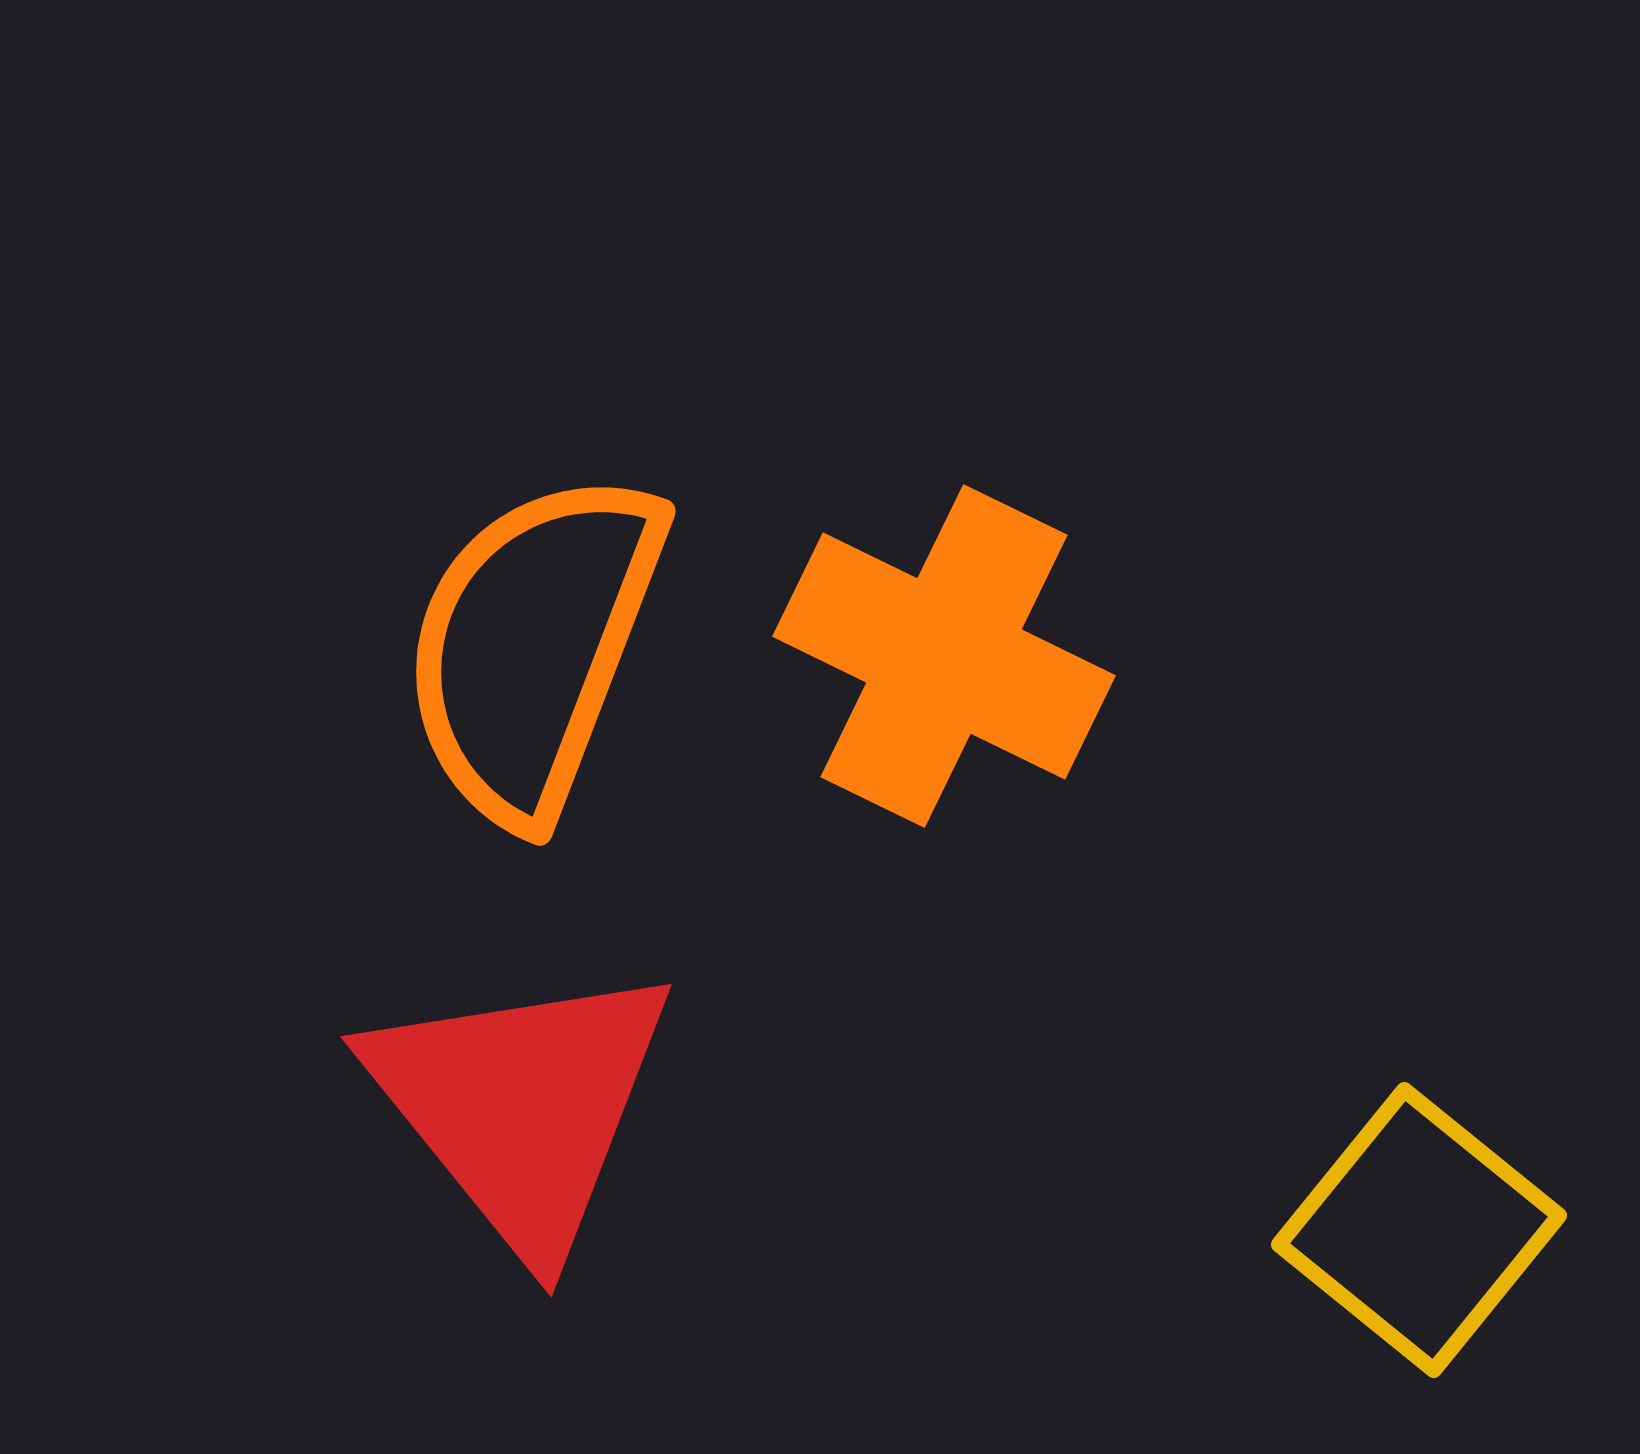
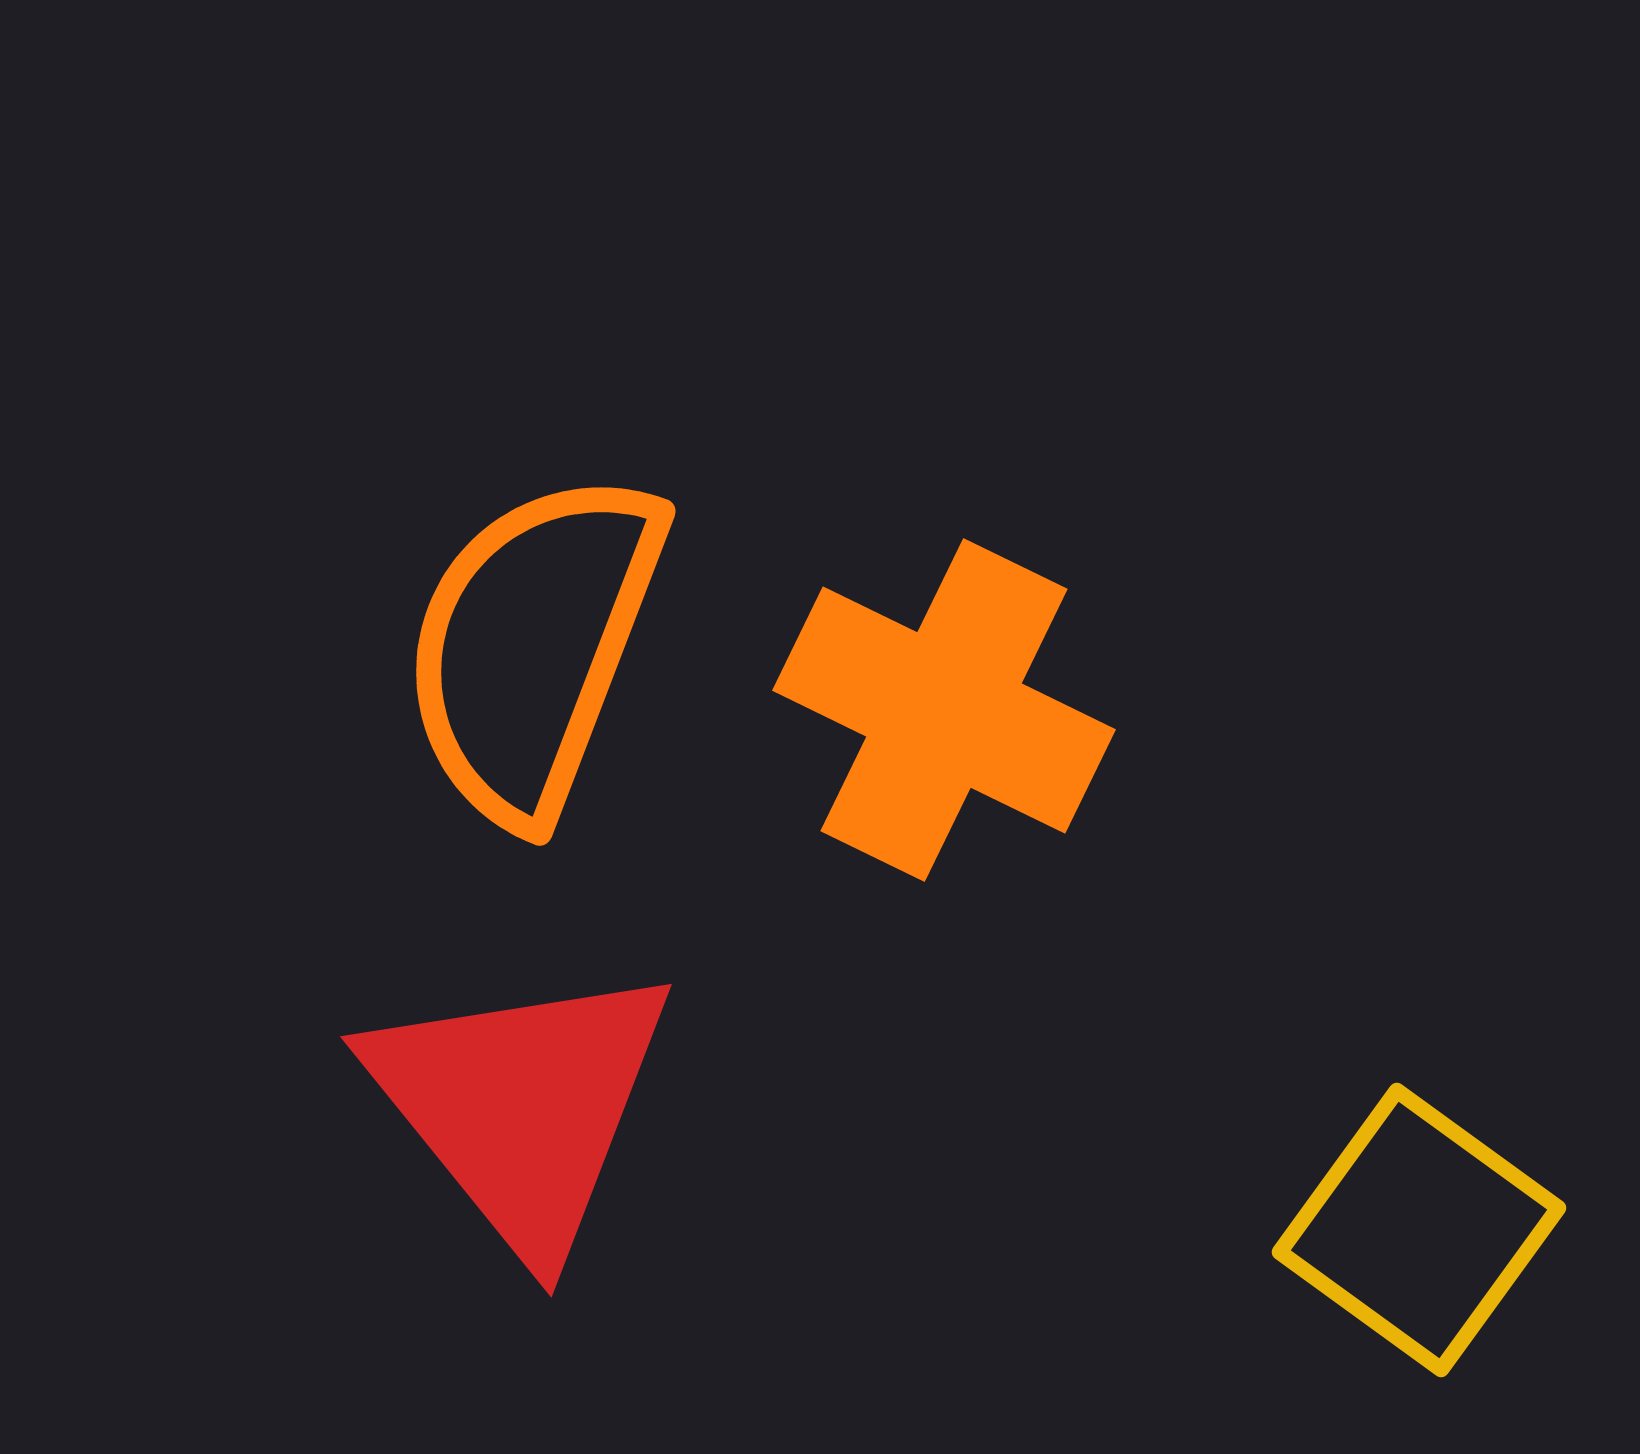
orange cross: moved 54 px down
yellow square: rotated 3 degrees counterclockwise
